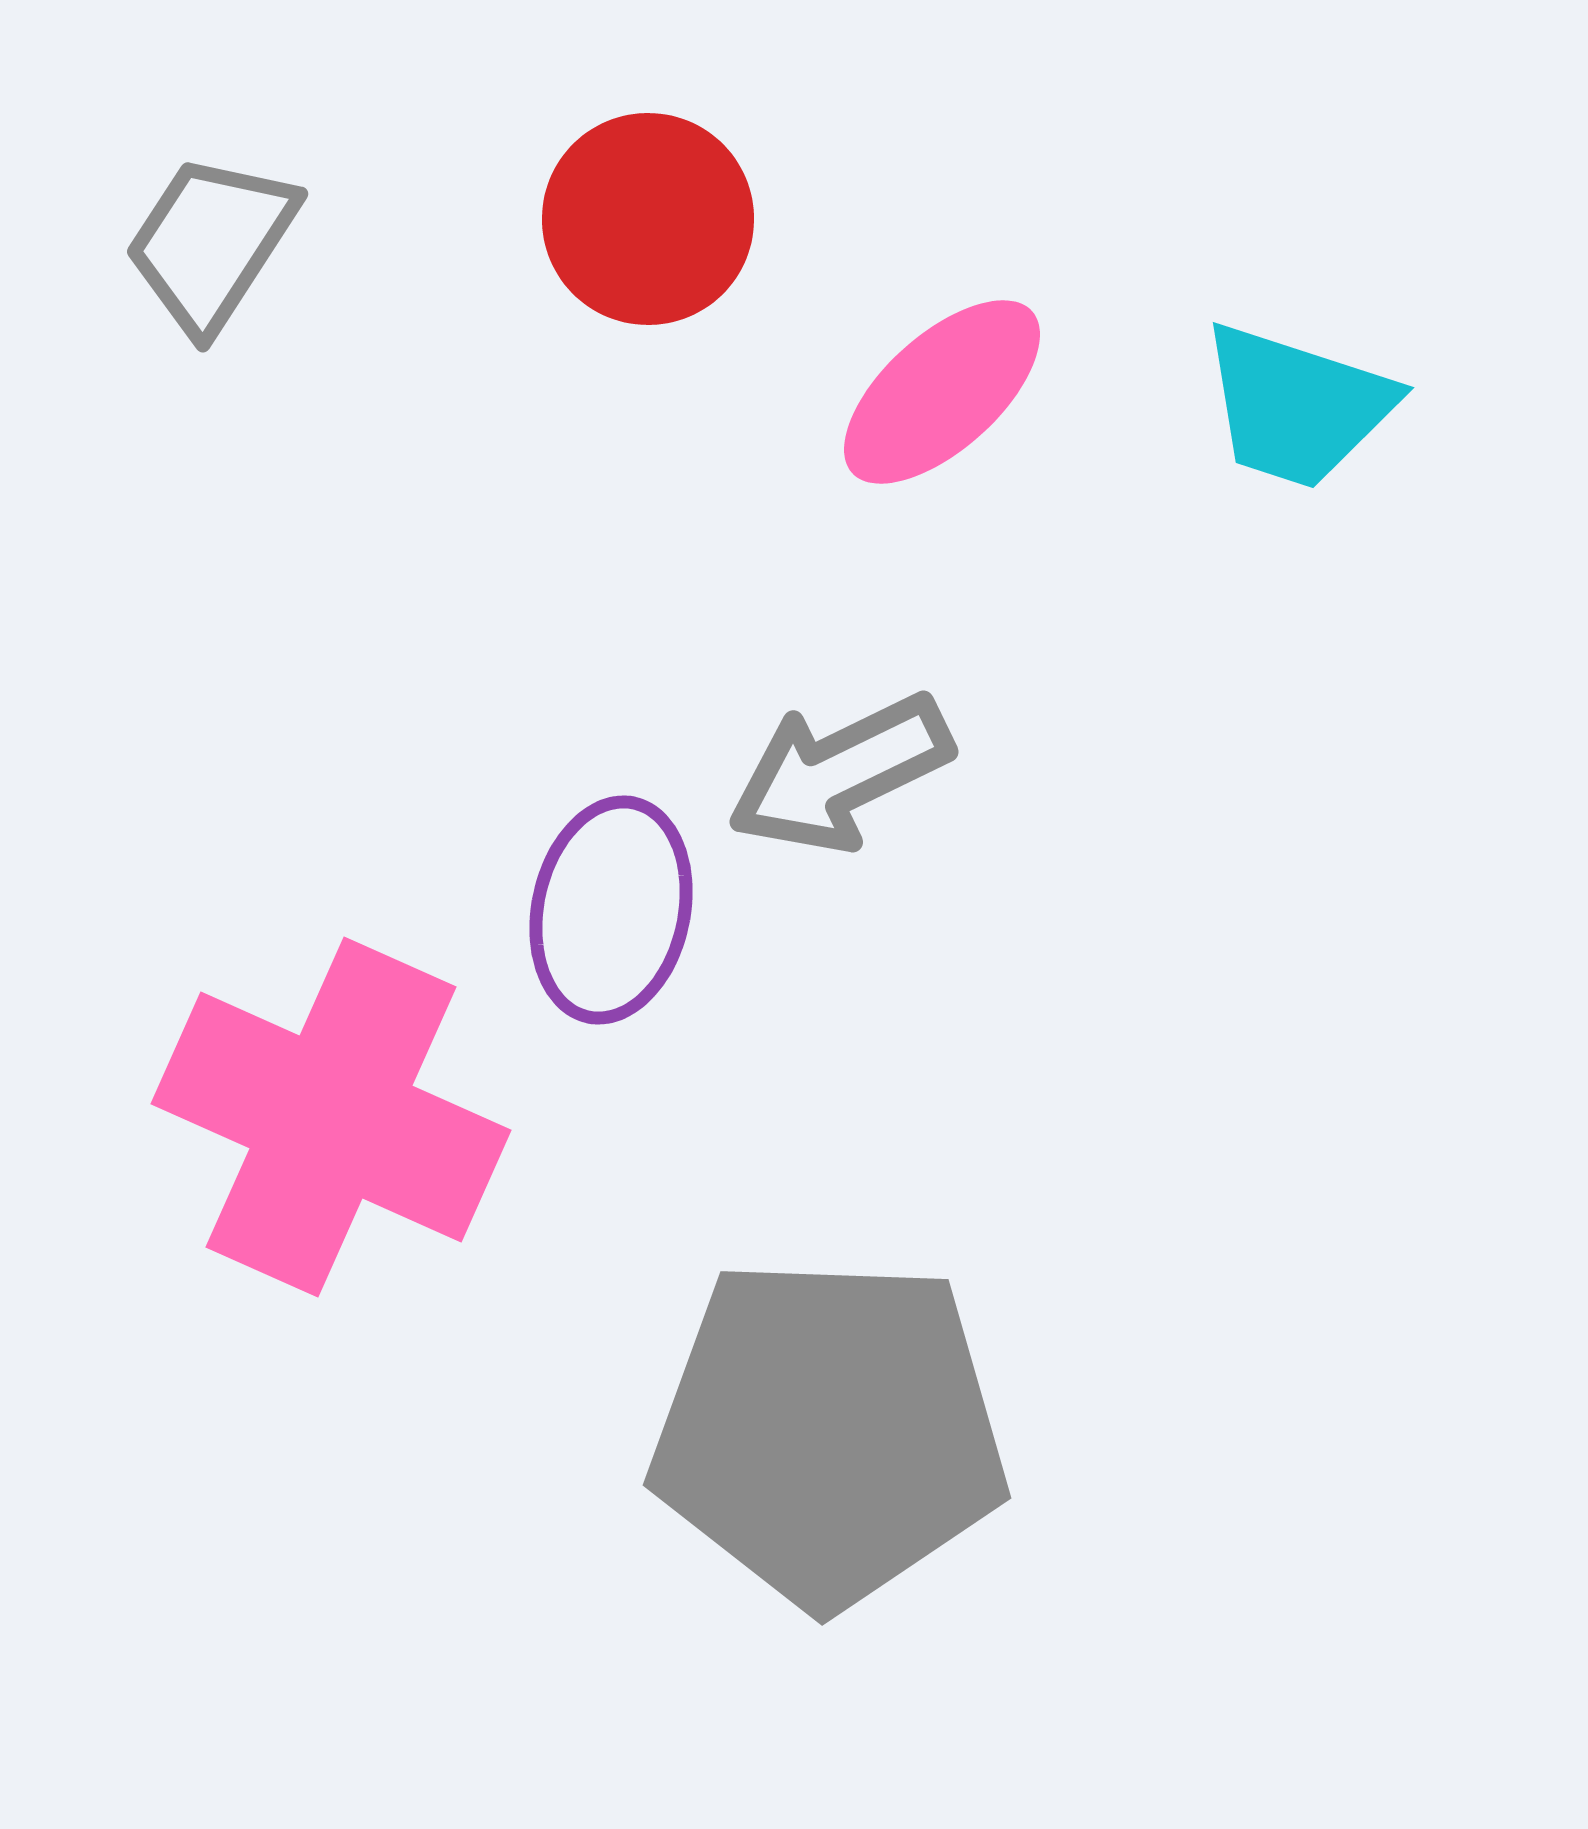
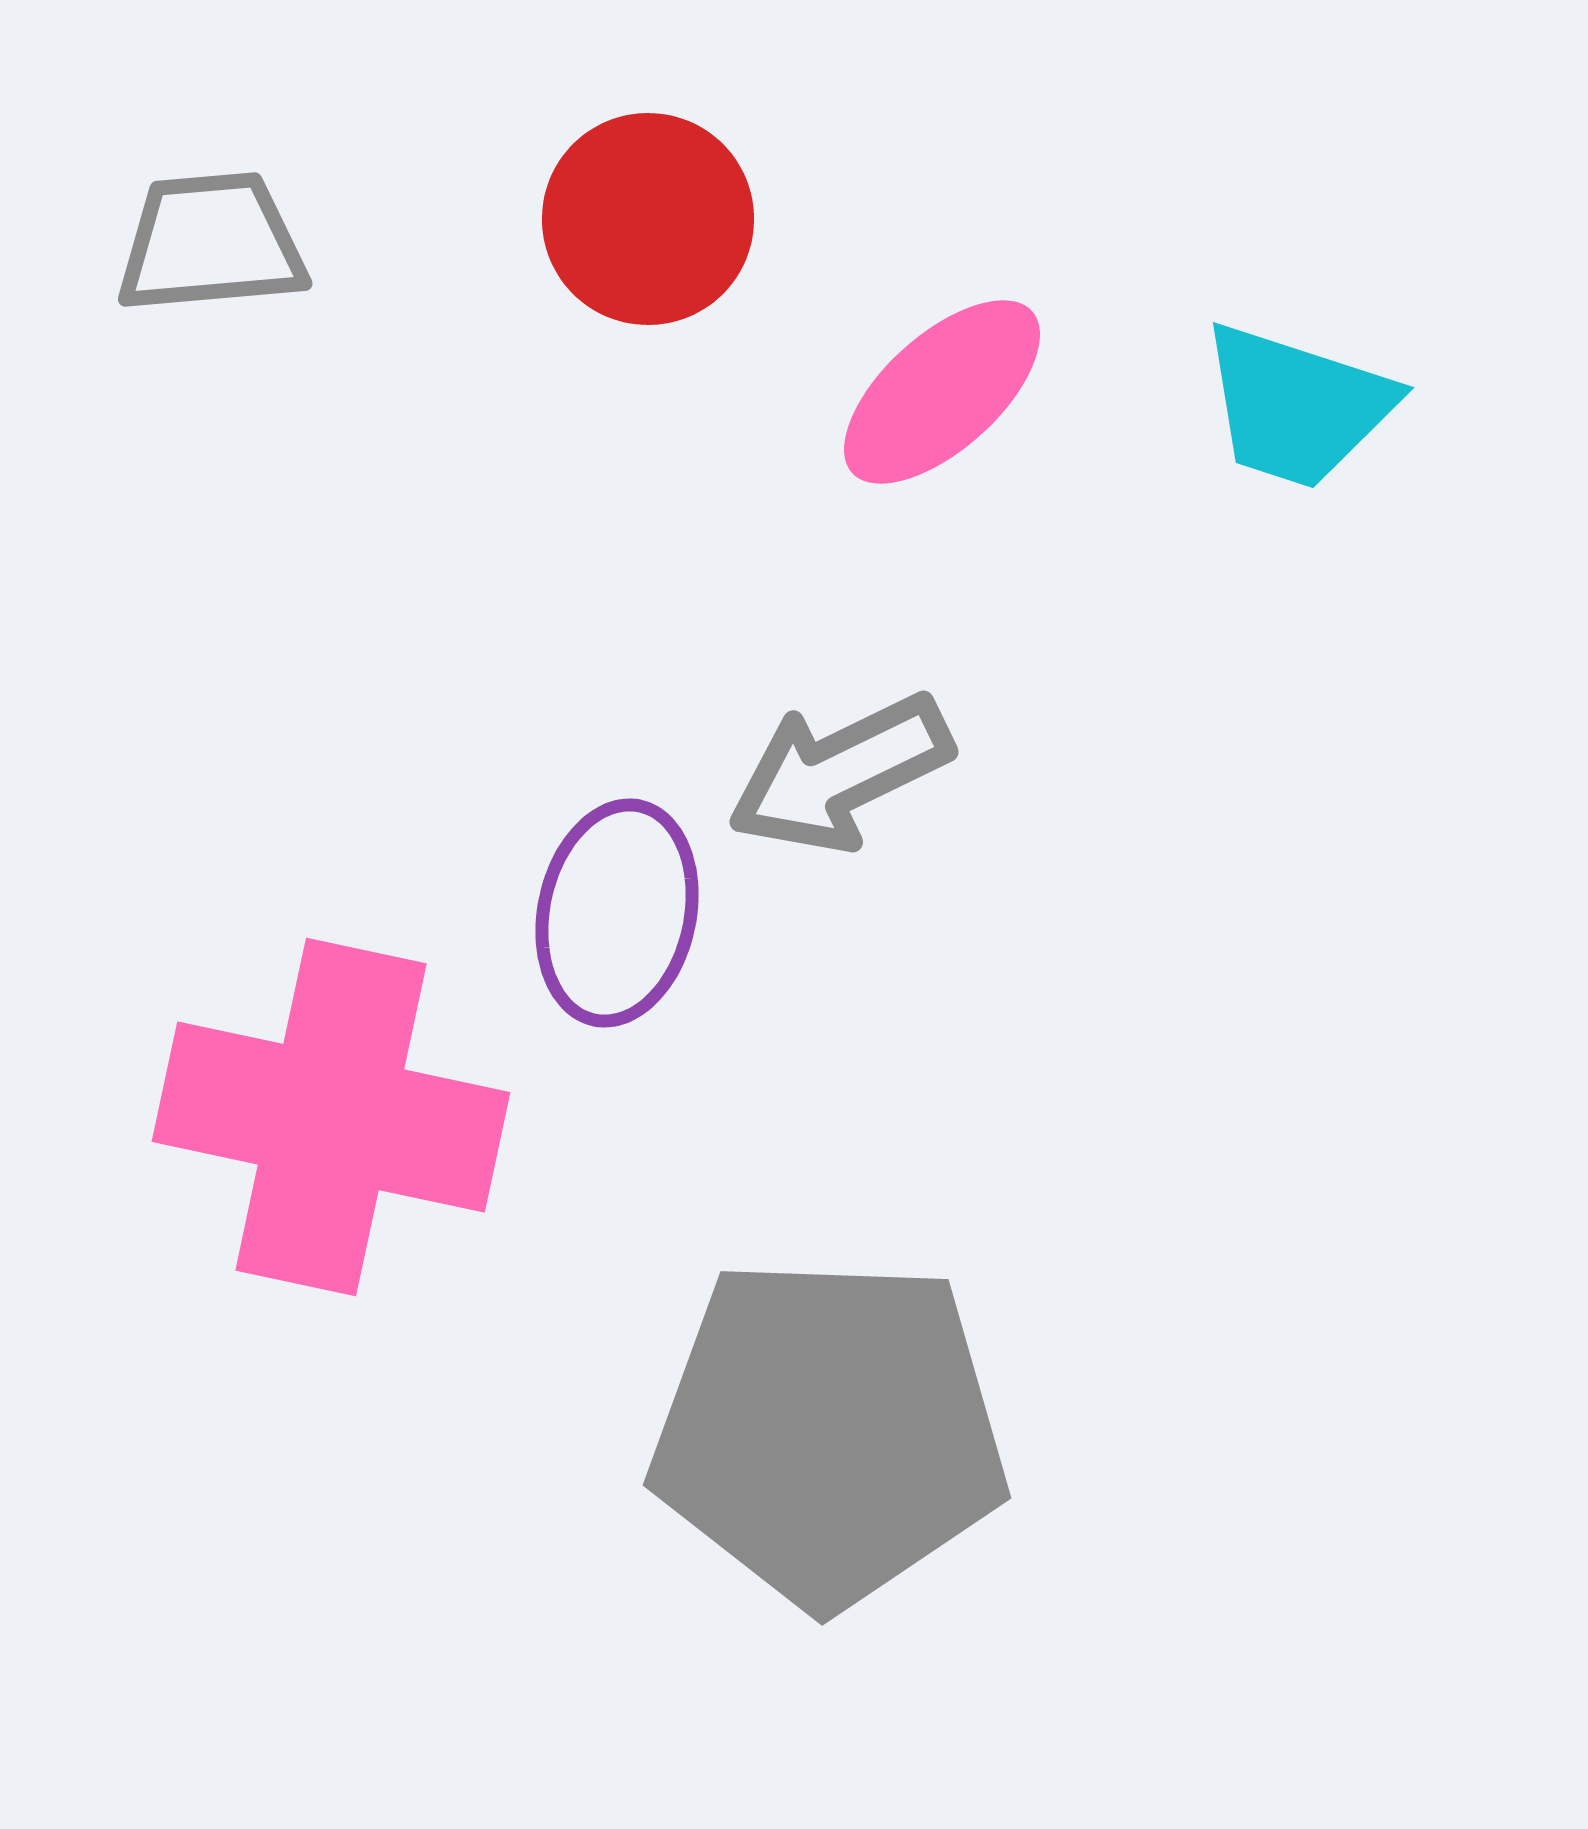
gray trapezoid: rotated 52 degrees clockwise
purple ellipse: moved 6 px right, 3 px down
pink cross: rotated 12 degrees counterclockwise
